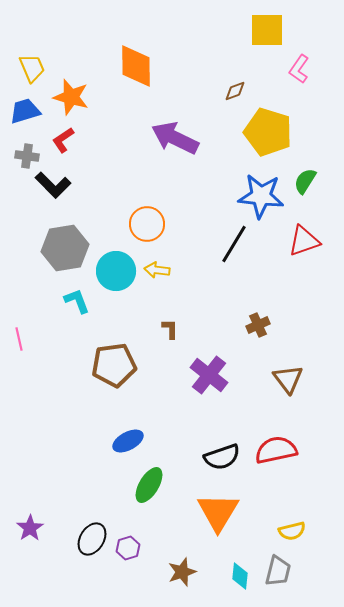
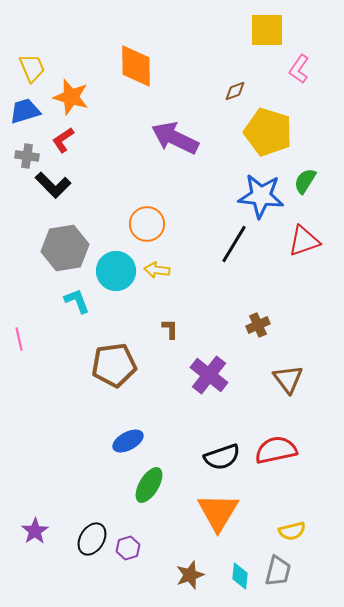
purple star: moved 5 px right, 3 px down
brown star: moved 8 px right, 3 px down
